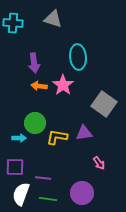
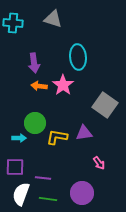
gray square: moved 1 px right, 1 px down
